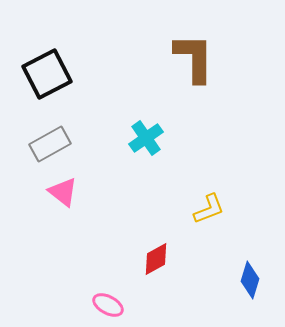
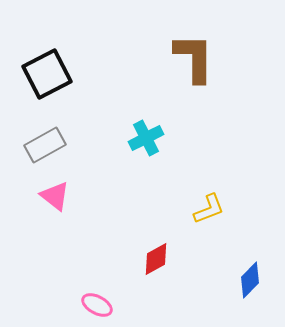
cyan cross: rotated 8 degrees clockwise
gray rectangle: moved 5 px left, 1 px down
pink triangle: moved 8 px left, 4 px down
blue diamond: rotated 27 degrees clockwise
pink ellipse: moved 11 px left
